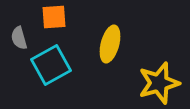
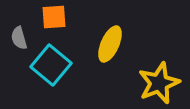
yellow ellipse: rotated 9 degrees clockwise
cyan square: rotated 21 degrees counterclockwise
yellow star: rotated 6 degrees counterclockwise
